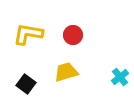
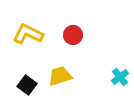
yellow L-shape: rotated 16 degrees clockwise
yellow trapezoid: moved 6 px left, 4 px down
black square: moved 1 px right, 1 px down
